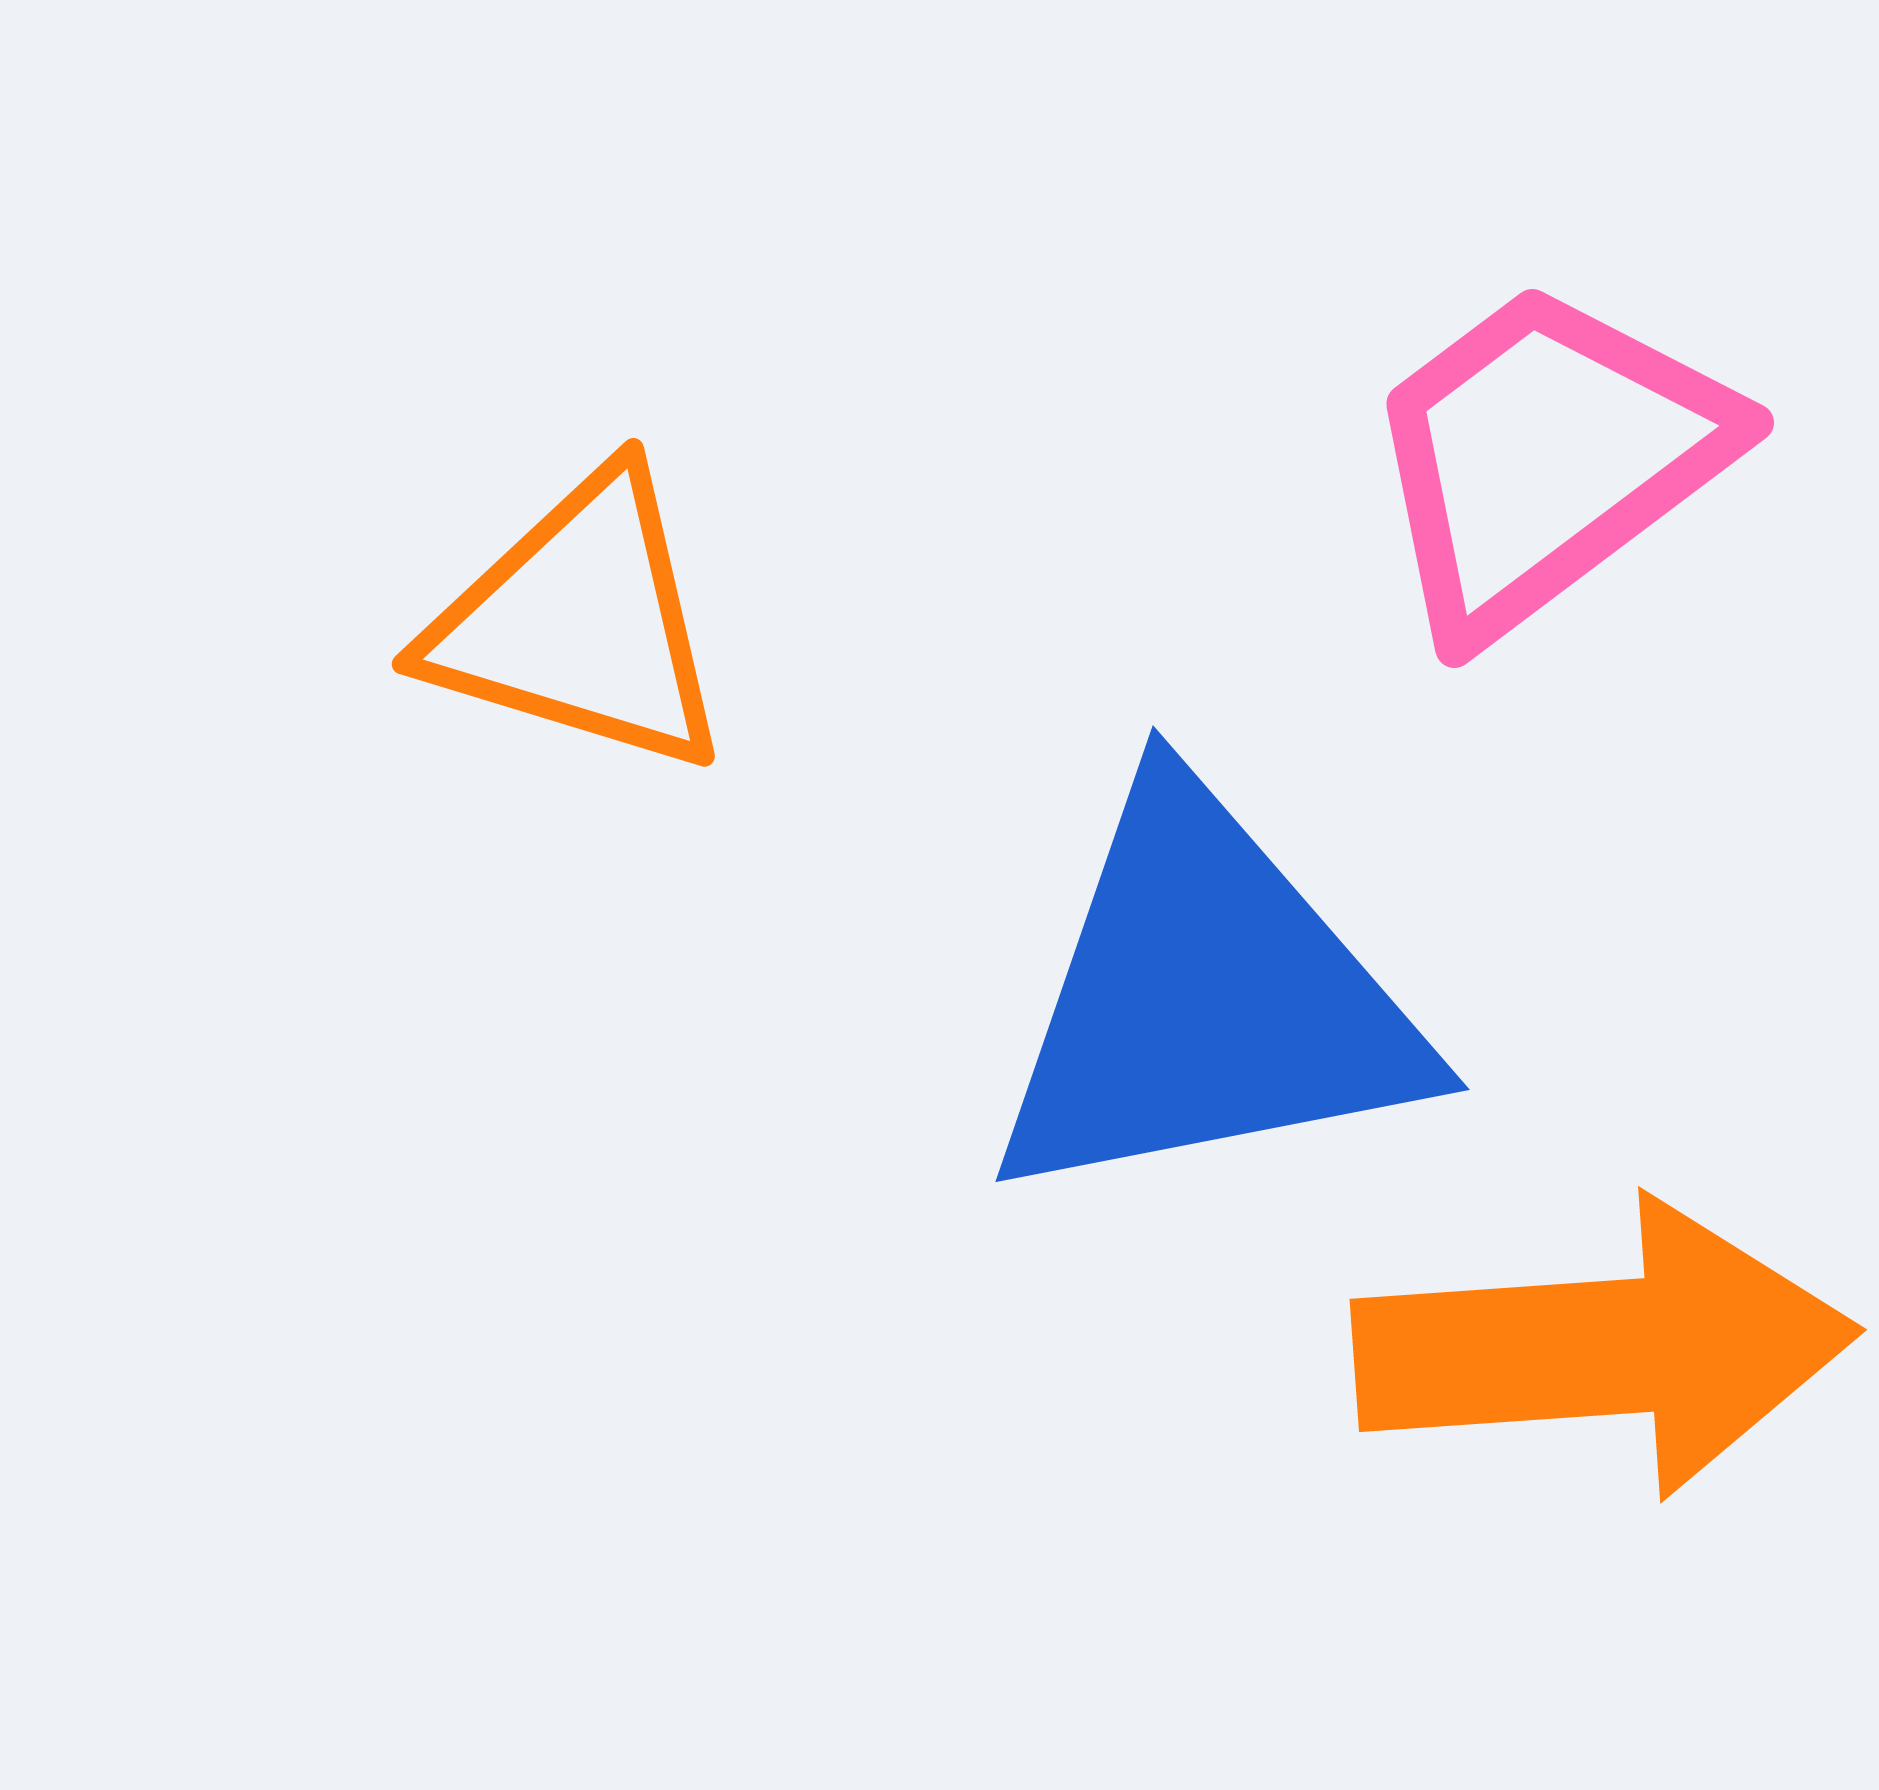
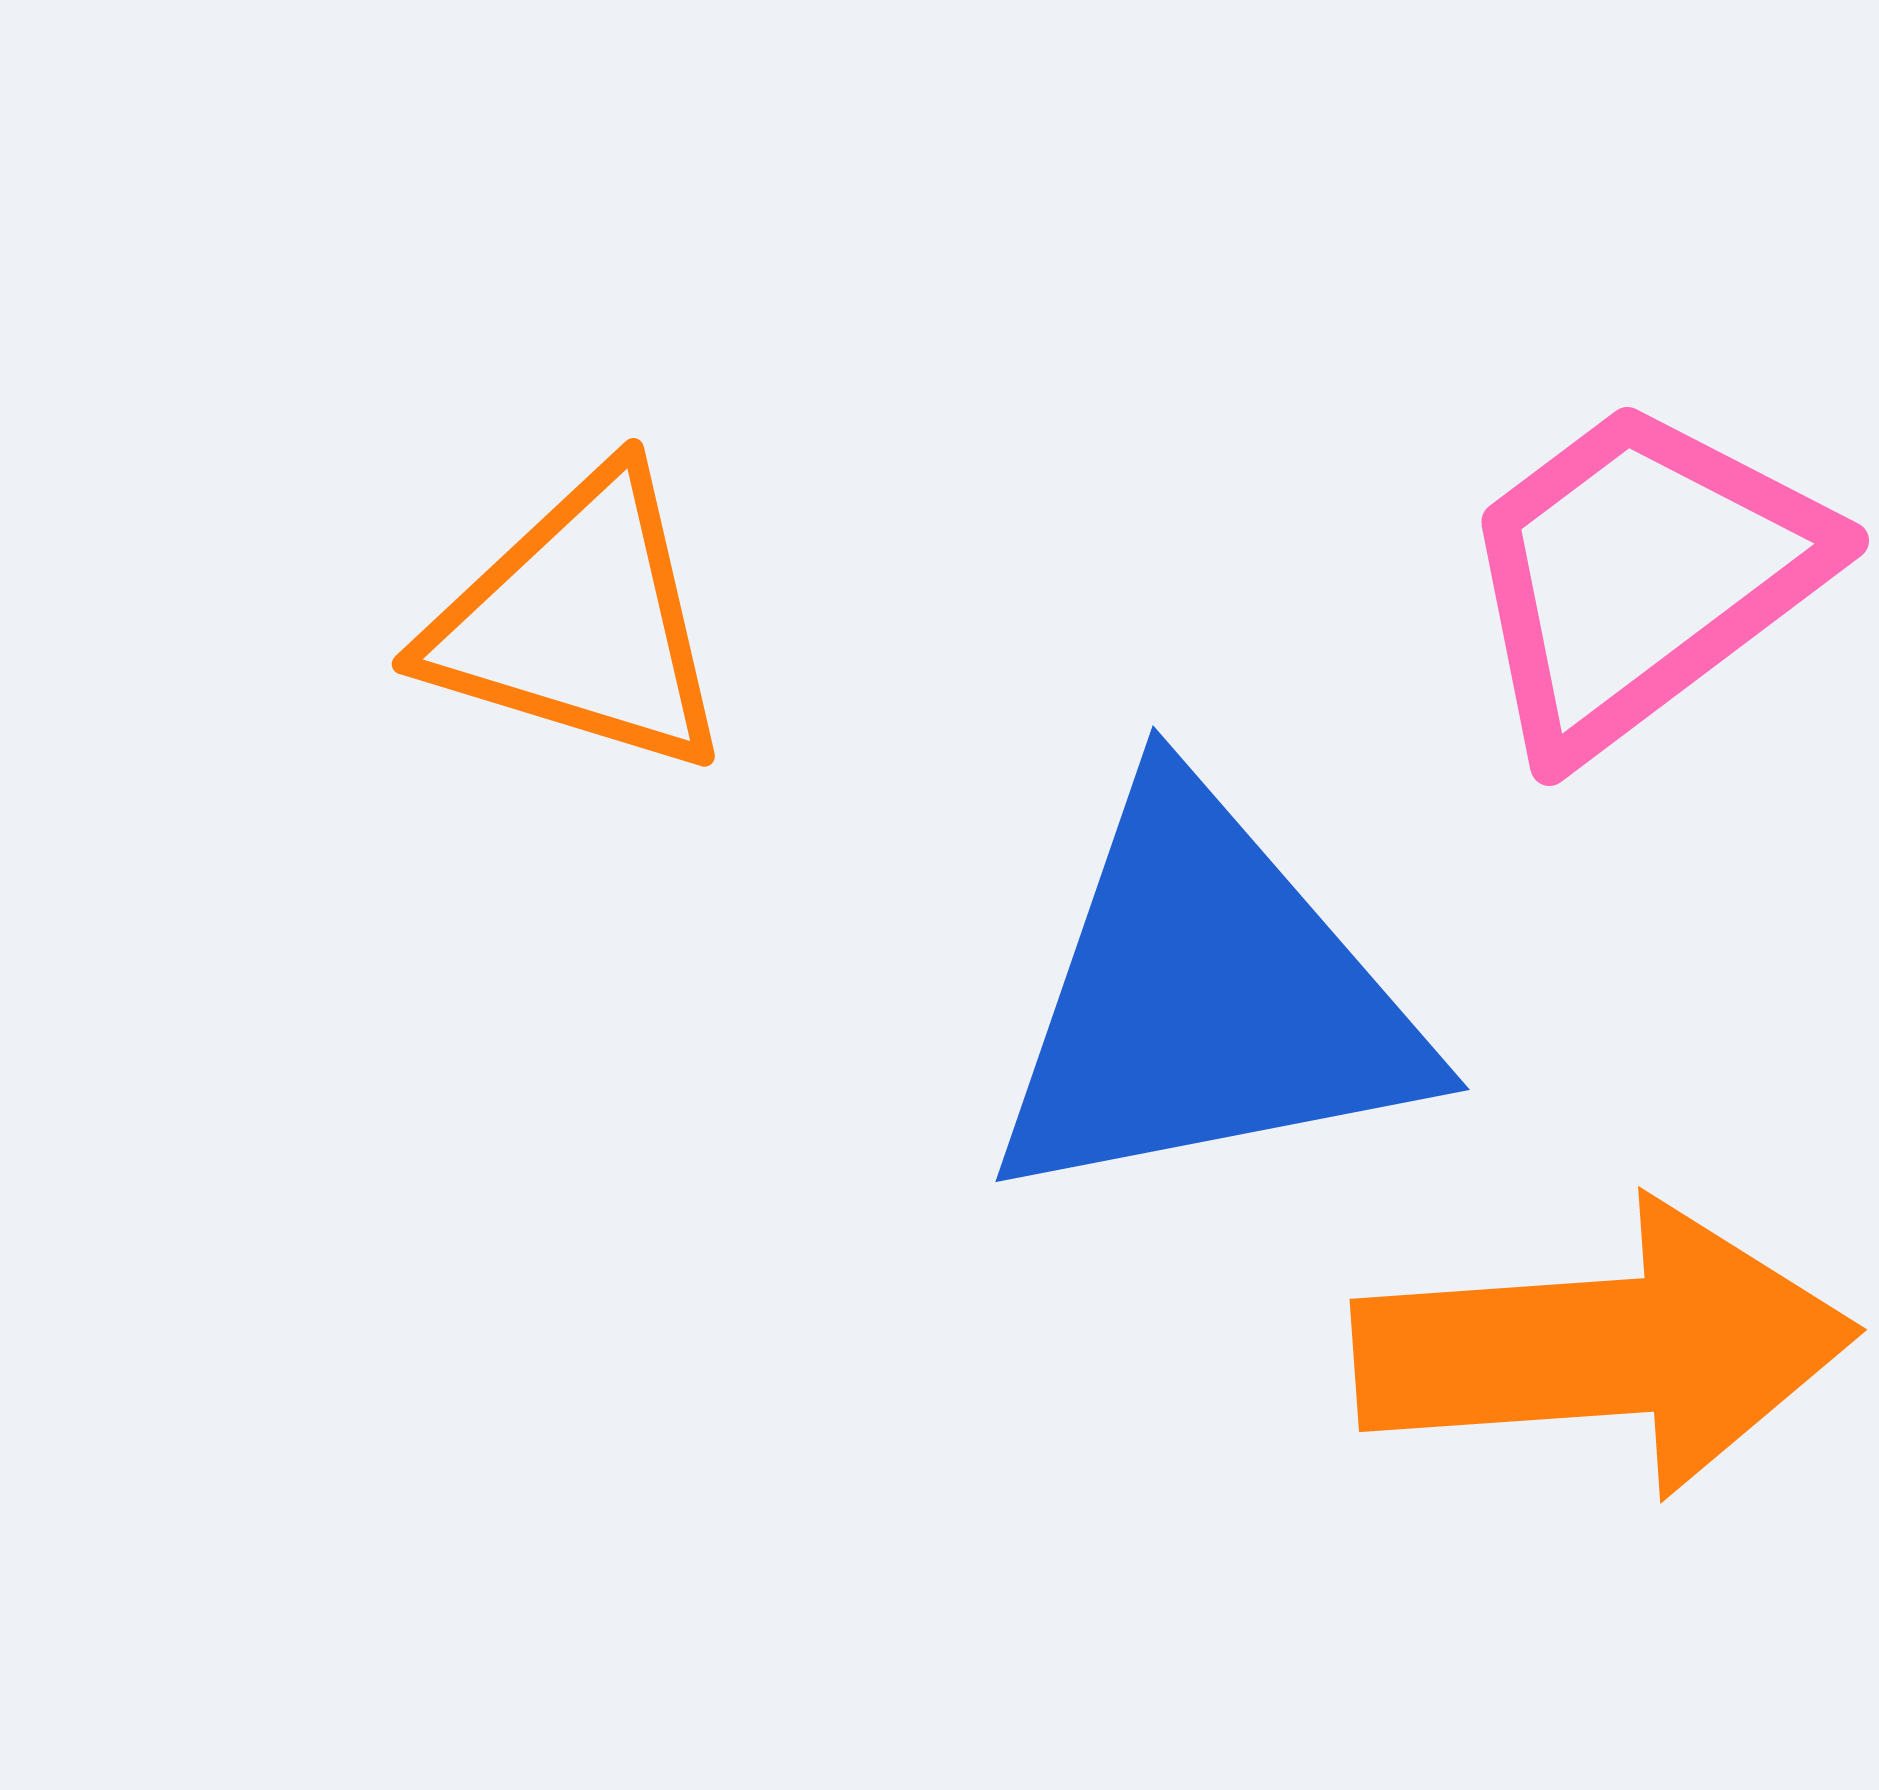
pink trapezoid: moved 95 px right, 118 px down
